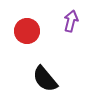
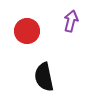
black semicircle: moved 1 px left, 2 px up; rotated 28 degrees clockwise
